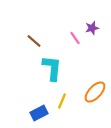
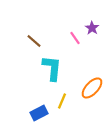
purple star: rotated 24 degrees counterclockwise
orange ellipse: moved 3 px left, 4 px up
